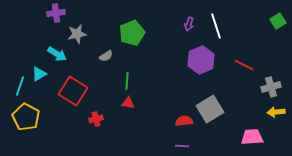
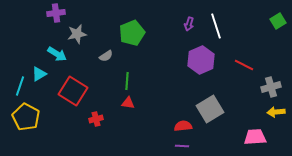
red semicircle: moved 1 px left, 5 px down
pink trapezoid: moved 3 px right
